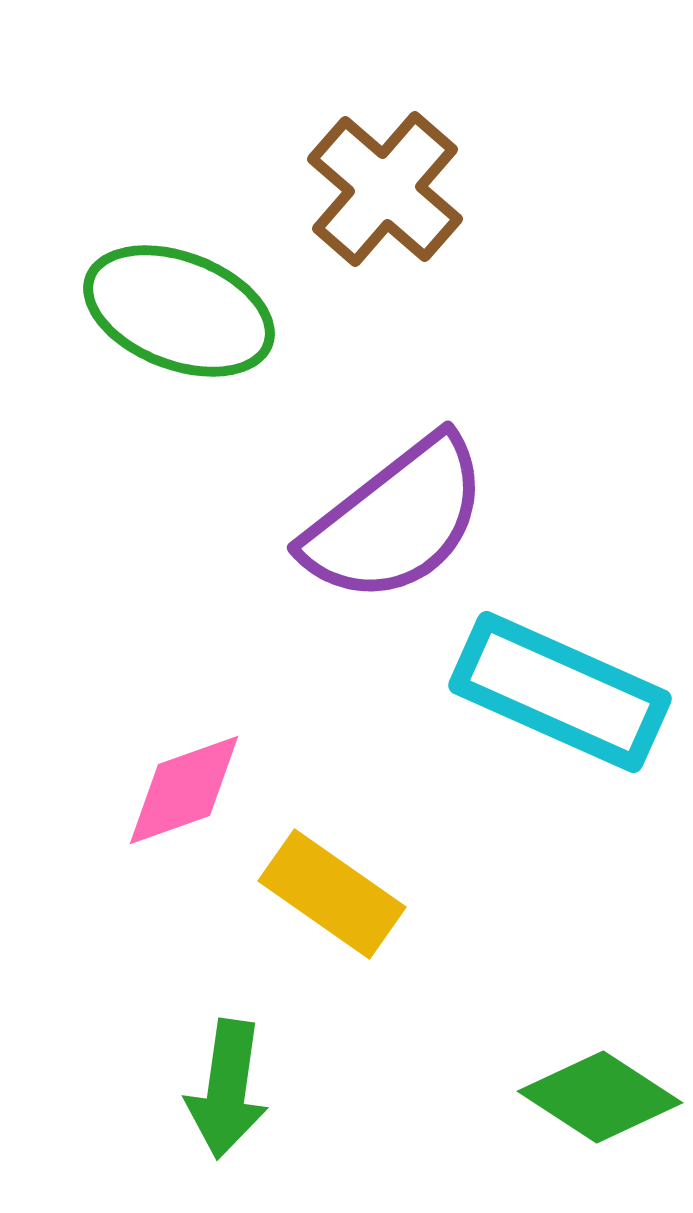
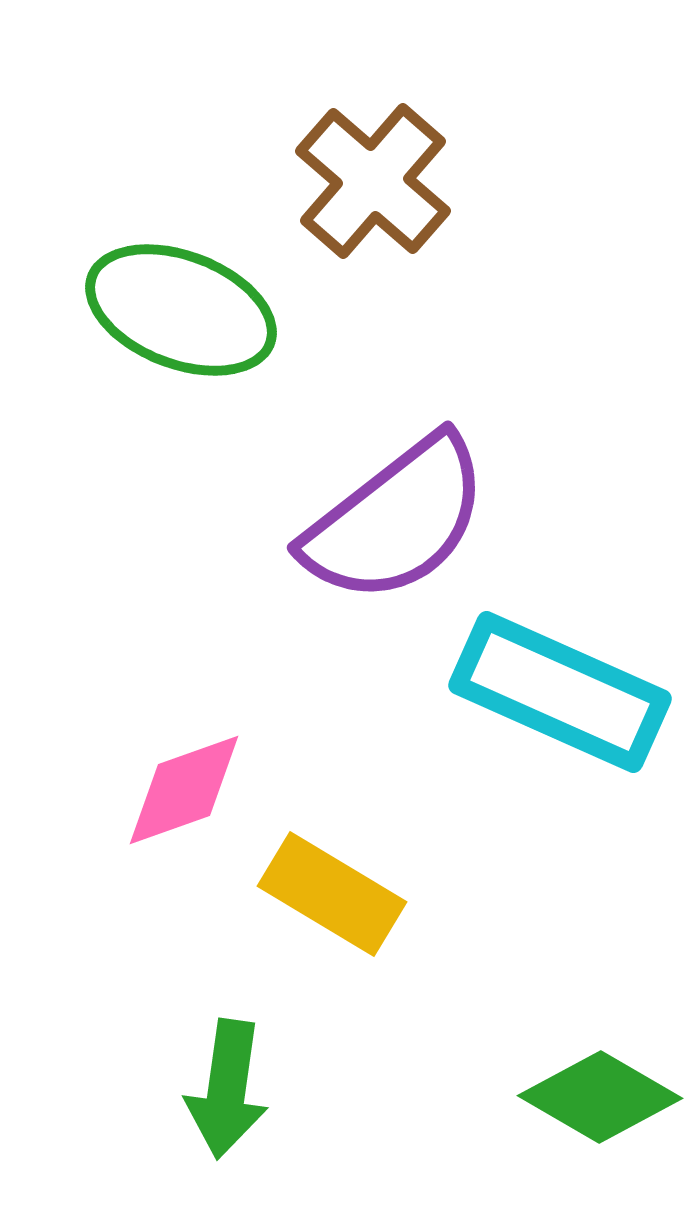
brown cross: moved 12 px left, 8 px up
green ellipse: moved 2 px right, 1 px up
yellow rectangle: rotated 4 degrees counterclockwise
green diamond: rotated 3 degrees counterclockwise
